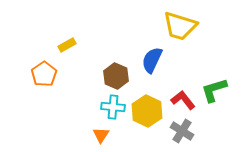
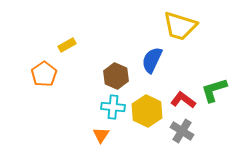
red L-shape: rotated 15 degrees counterclockwise
